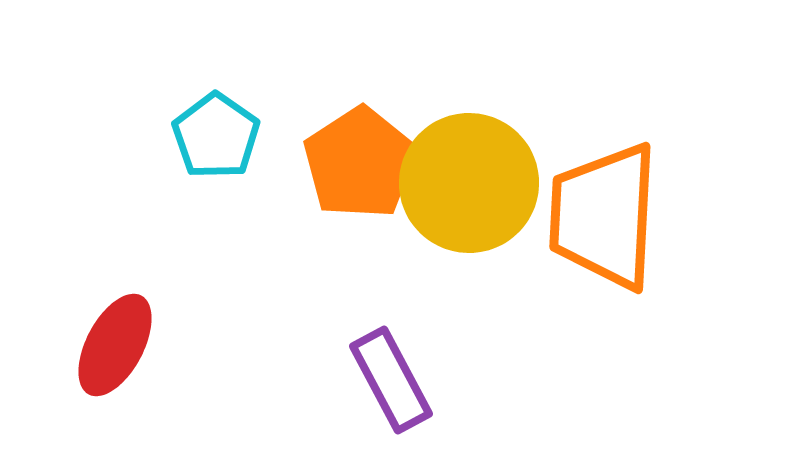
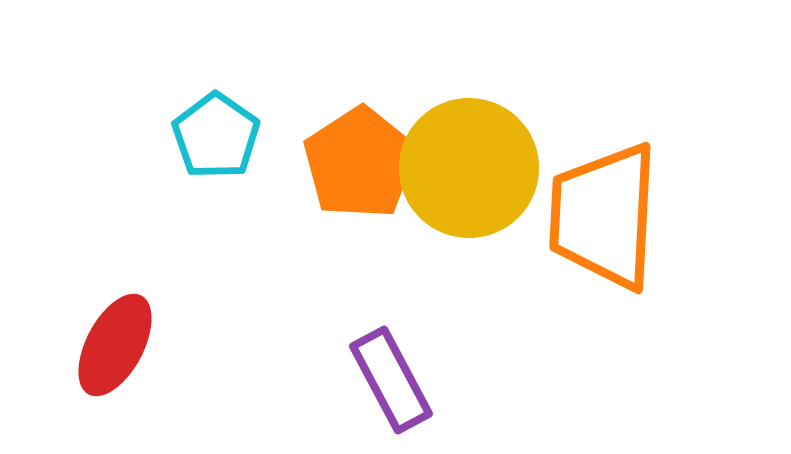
yellow circle: moved 15 px up
